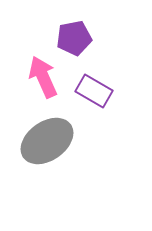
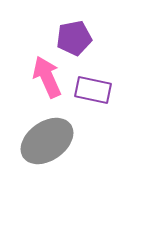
pink arrow: moved 4 px right
purple rectangle: moved 1 px left, 1 px up; rotated 18 degrees counterclockwise
